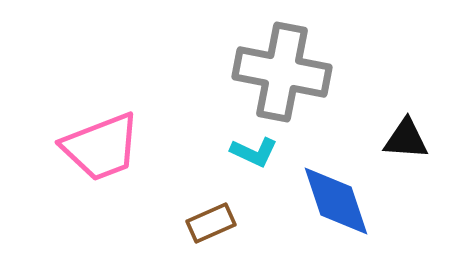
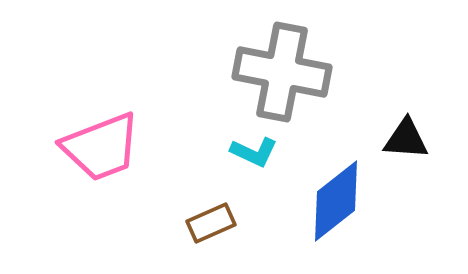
blue diamond: rotated 70 degrees clockwise
